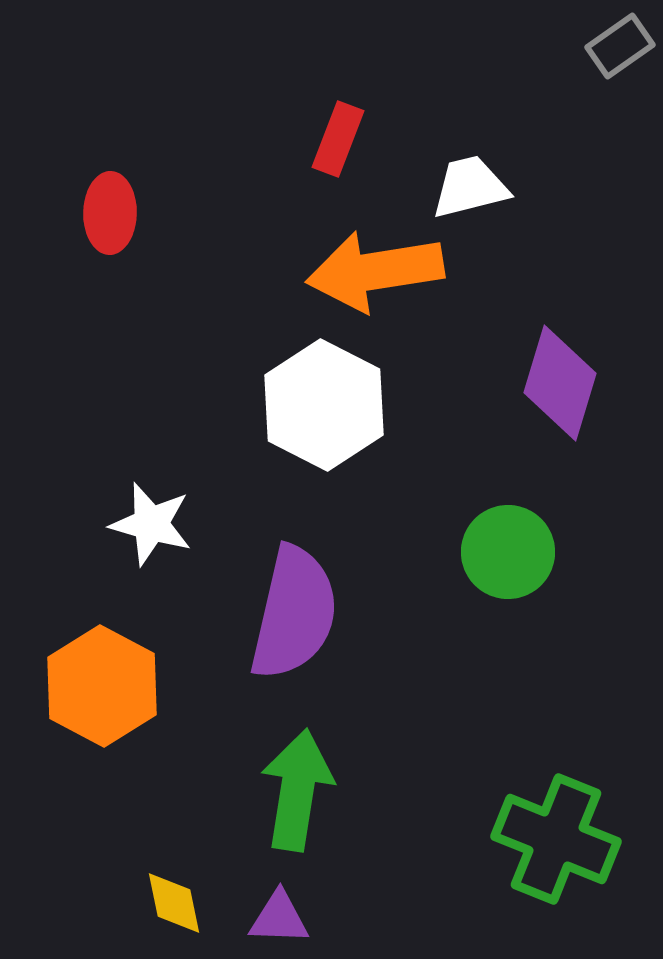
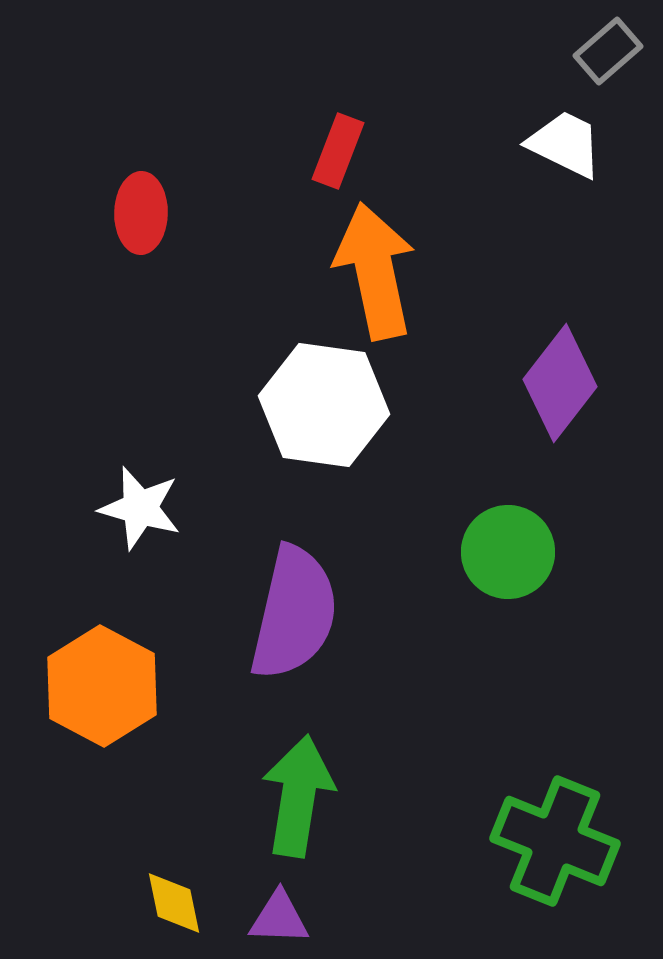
gray rectangle: moved 12 px left, 5 px down; rotated 6 degrees counterclockwise
red rectangle: moved 12 px down
white trapezoid: moved 95 px right, 43 px up; rotated 40 degrees clockwise
red ellipse: moved 31 px right
orange arrow: rotated 87 degrees clockwise
purple diamond: rotated 21 degrees clockwise
white hexagon: rotated 19 degrees counterclockwise
white star: moved 11 px left, 16 px up
green arrow: moved 1 px right, 6 px down
green cross: moved 1 px left, 2 px down
